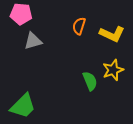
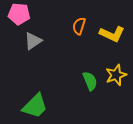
pink pentagon: moved 2 px left
gray triangle: rotated 18 degrees counterclockwise
yellow star: moved 3 px right, 5 px down
green trapezoid: moved 12 px right
